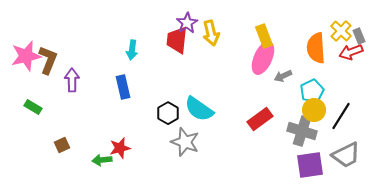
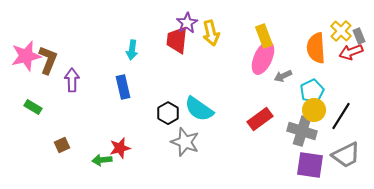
purple square: rotated 16 degrees clockwise
